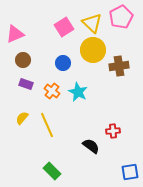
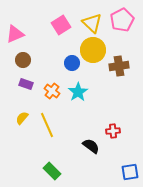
pink pentagon: moved 1 px right, 3 px down
pink square: moved 3 px left, 2 px up
blue circle: moved 9 px right
cyan star: rotated 12 degrees clockwise
